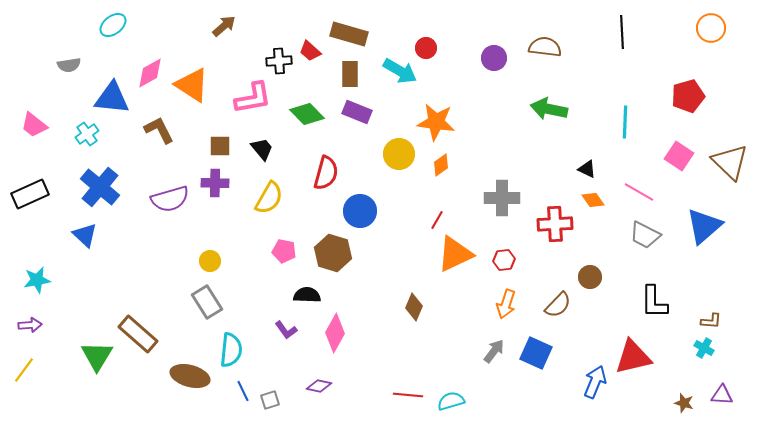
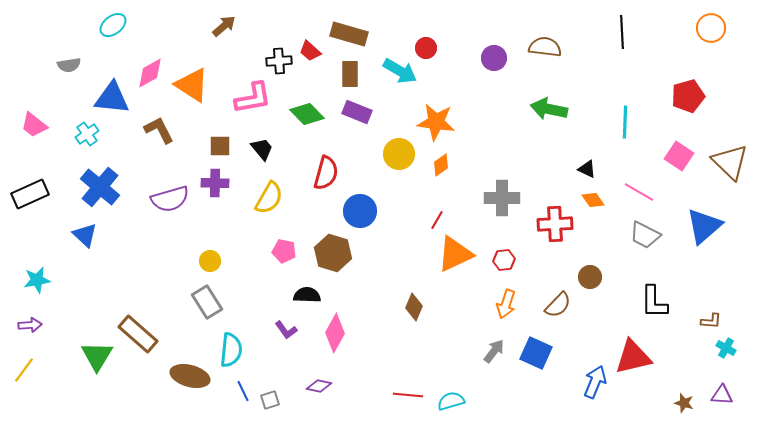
cyan cross at (704, 348): moved 22 px right
